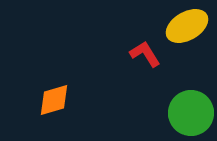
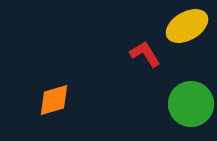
green circle: moved 9 px up
